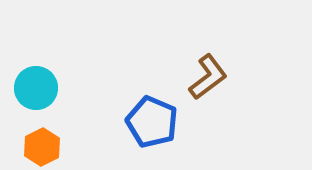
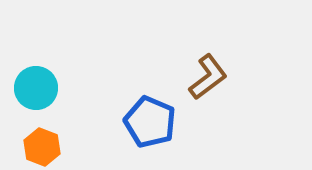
blue pentagon: moved 2 px left
orange hexagon: rotated 12 degrees counterclockwise
